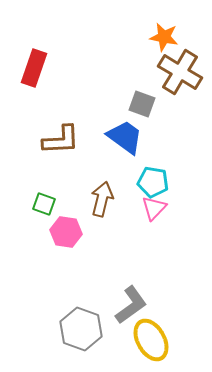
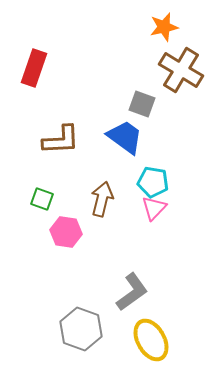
orange star: moved 10 px up; rotated 24 degrees counterclockwise
brown cross: moved 1 px right, 2 px up
green square: moved 2 px left, 5 px up
gray L-shape: moved 1 px right, 13 px up
